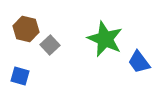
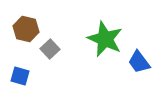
gray square: moved 4 px down
